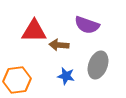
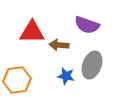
red triangle: moved 2 px left, 1 px down
gray ellipse: moved 6 px left
